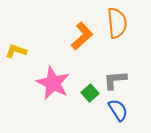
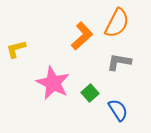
orange semicircle: rotated 32 degrees clockwise
yellow L-shape: moved 2 px up; rotated 35 degrees counterclockwise
gray L-shape: moved 4 px right, 18 px up; rotated 15 degrees clockwise
